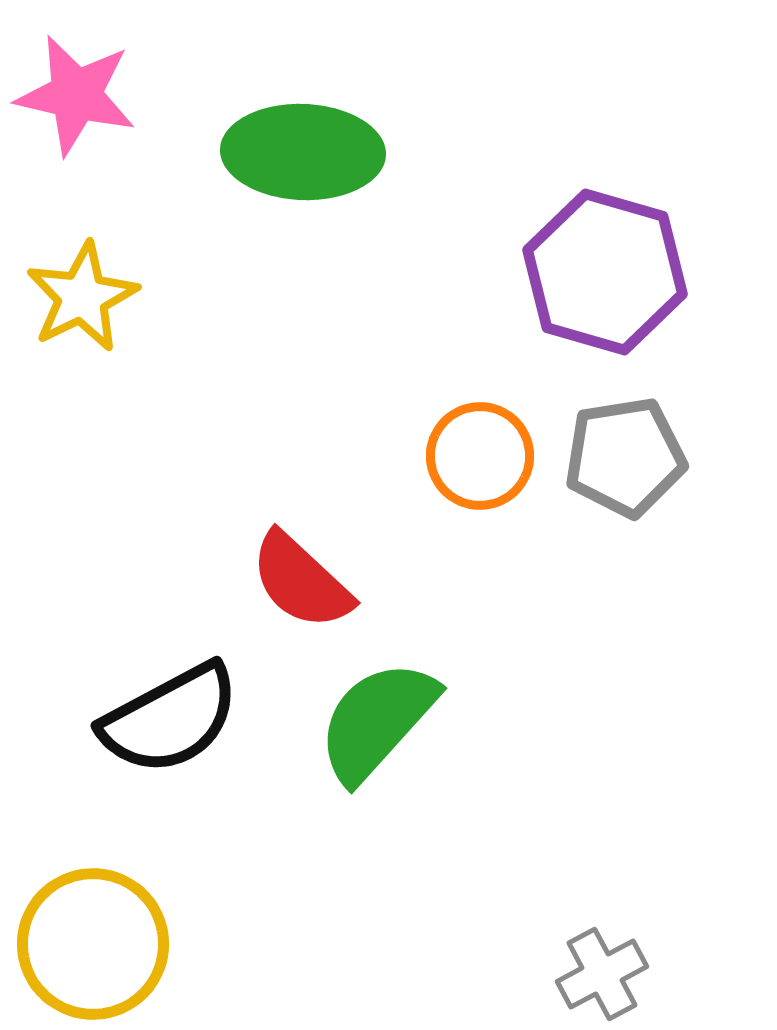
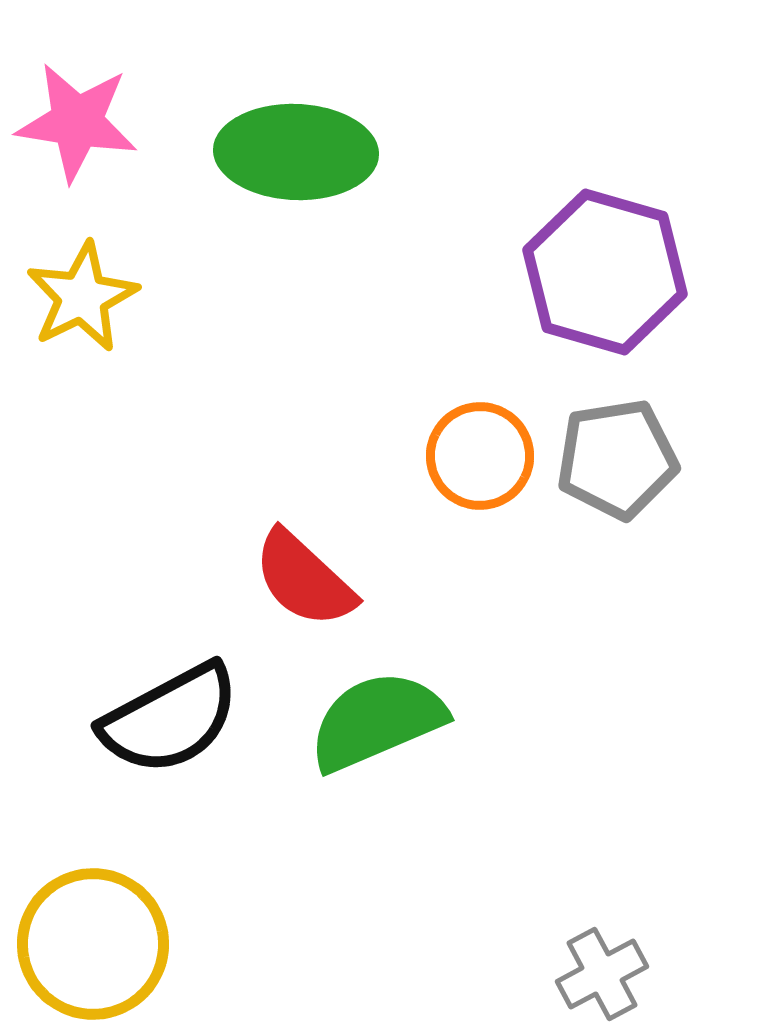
pink star: moved 1 px right, 27 px down; rotated 4 degrees counterclockwise
green ellipse: moved 7 px left
gray pentagon: moved 8 px left, 2 px down
red semicircle: moved 3 px right, 2 px up
green semicircle: rotated 25 degrees clockwise
